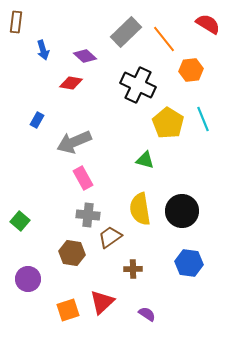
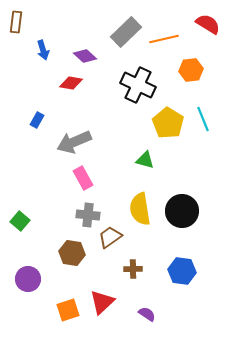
orange line: rotated 64 degrees counterclockwise
blue hexagon: moved 7 px left, 8 px down
